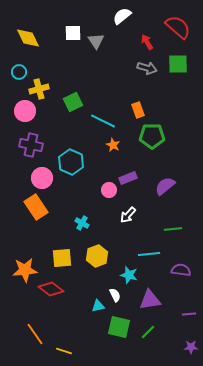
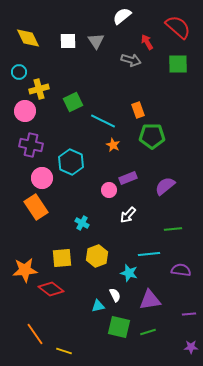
white square at (73, 33): moved 5 px left, 8 px down
gray arrow at (147, 68): moved 16 px left, 8 px up
cyan star at (129, 275): moved 2 px up
green line at (148, 332): rotated 28 degrees clockwise
